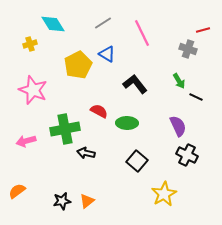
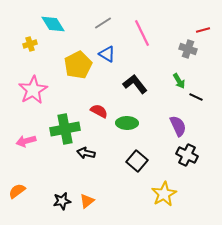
pink star: rotated 20 degrees clockwise
